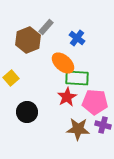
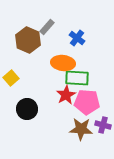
gray rectangle: moved 1 px right
brown hexagon: rotated 15 degrees counterclockwise
orange ellipse: rotated 35 degrees counterclockwise
red star: moved 1 px left, 2 px up
pink pentagon: moved 8 px left
black circle: moved 3 px up
brown star: moved 3 px right
